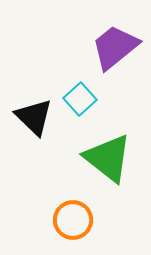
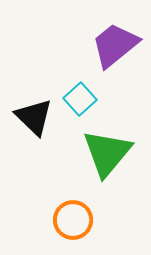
purple trapezoid: moved 2 px up
green triangle: moved 1 px left, 5 px up; rotated 32 degrees clockwise
